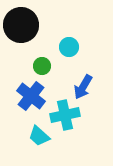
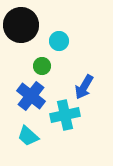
cyan circle: moved 10 px left, 6 px up
blue arrow: moved 1 px right
cyan trapezoid: moved 11 px left
